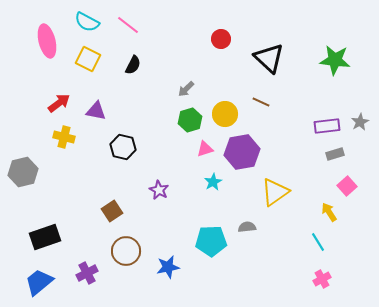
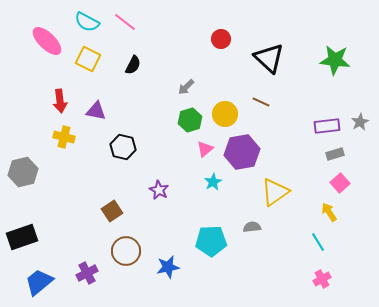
pink line: moved 3 px left, 3 px up
pink ellipse: rotated 32 degrees counterclockwise
gray arrow: moved 2 px up
red arrow: moved 1 px right, 2 px up; rotated 120 degrees clockwise
pink triangle: rotated 24 degrees counterclockwise
pink square: moved 7 px left, 3 px up
gray semicircle: moved 5 px right
black rectangle: moved 23 px left
